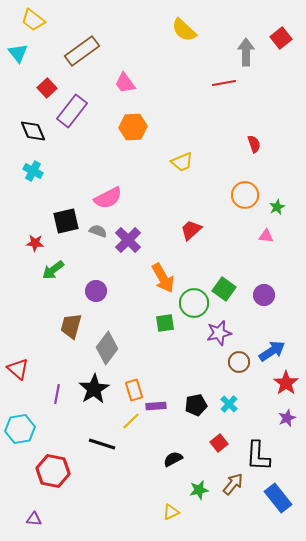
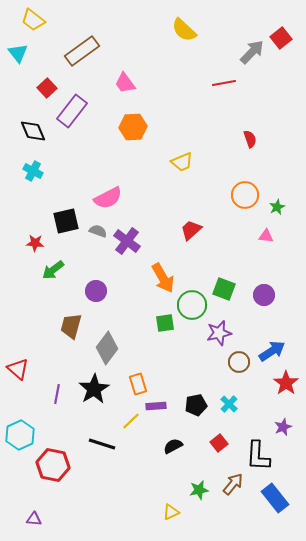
gray arrow at (246, 52): moved 6 px right; rotated 44 degrees clockwise
red semicircle at (254, 144): moved 4 px left, 5 px up
purple cross at (128, 240): moved 1 px left, 1 px down; rotated 8 degrees counterclockwise
green square at (224, 289): rotated 15 degrees counterclockwise
green circle at (194, 303): moved 2 px left, 2 px down
orange rectangle at (134, 390): moved 4 px right, 6 px up
purple star at (287, 418): moved 4 px left, 9 px down
cyan hexagon at (20, 429): moved 6 px down; rotated 16 degrees counterclockwise
black semicircle at (173, 459): moved 13 px up
red hexagon at (53, 471): moved 6 px up
blue rectangle at (278, 498): moved 3 px left
